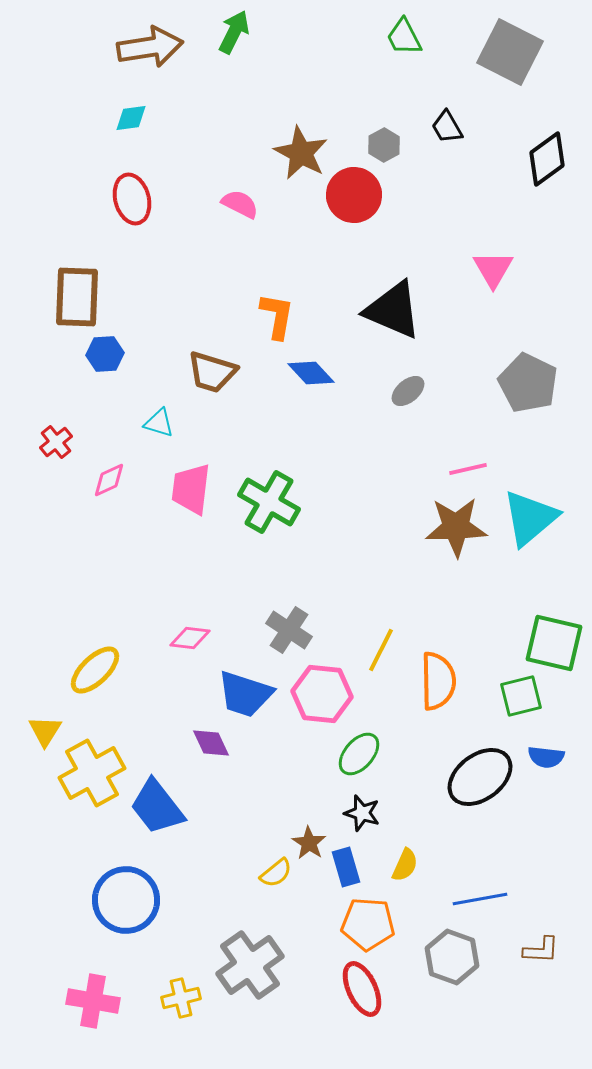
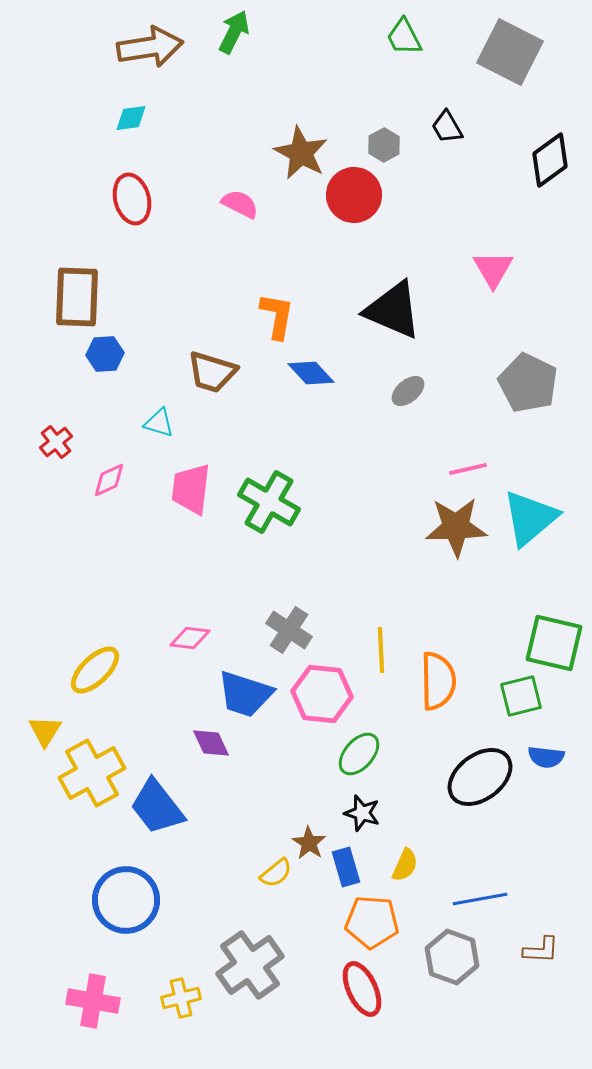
black diamond at (547, 159): moved 3 px right, 1 px down
yellow line at (381, 650): rotated 30 degrees counterclockwise
orange pentagon at (368, 924): moved 4 px right, 2 px up
